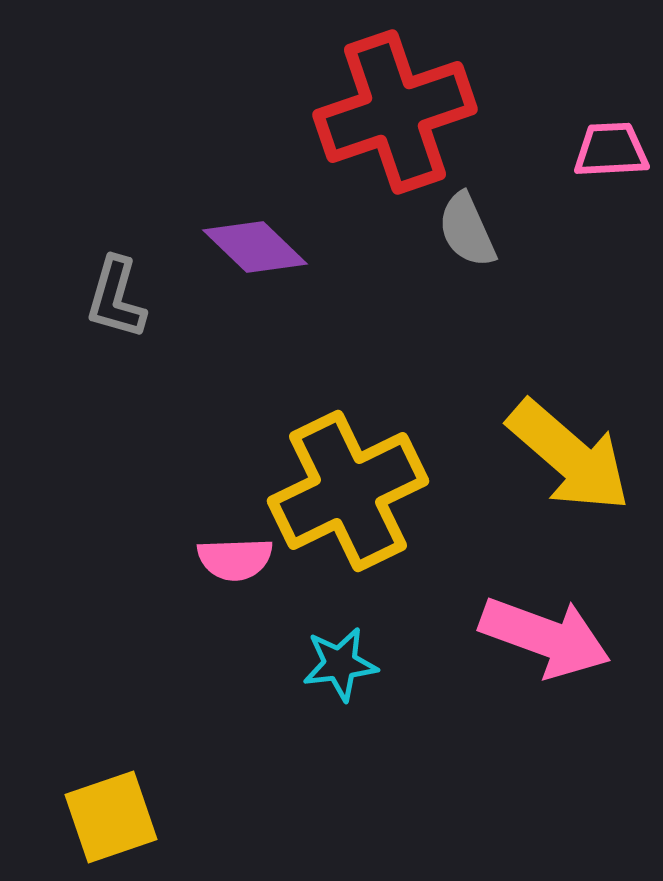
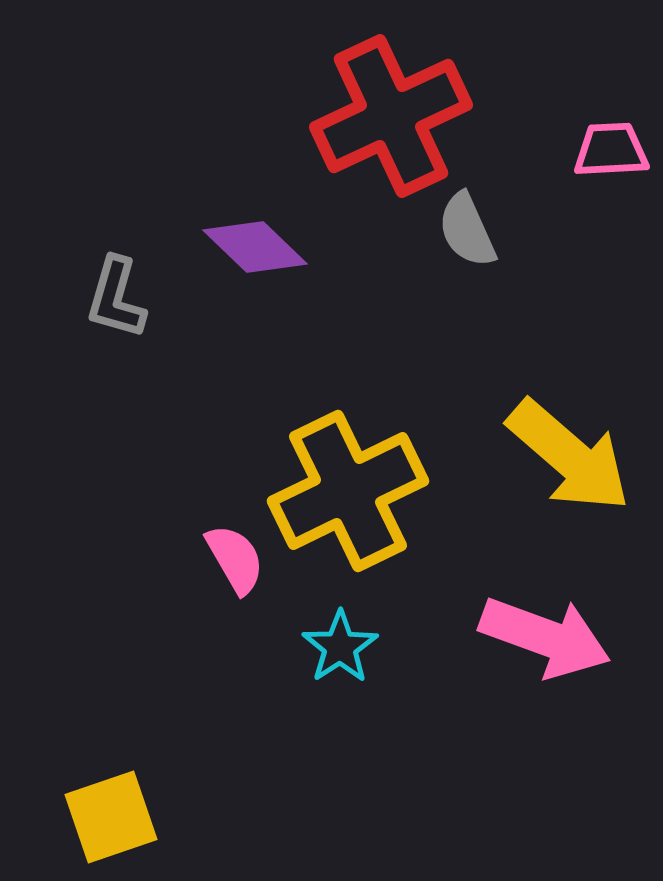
red cross: moved 4 px left, 4 px down; rotated 6 degrees counterclockwise
pink semicircle: rotated 118 degrees counterclockwise
cyan star: moved 17 px up; rotated 26 degrees counterclockwise
